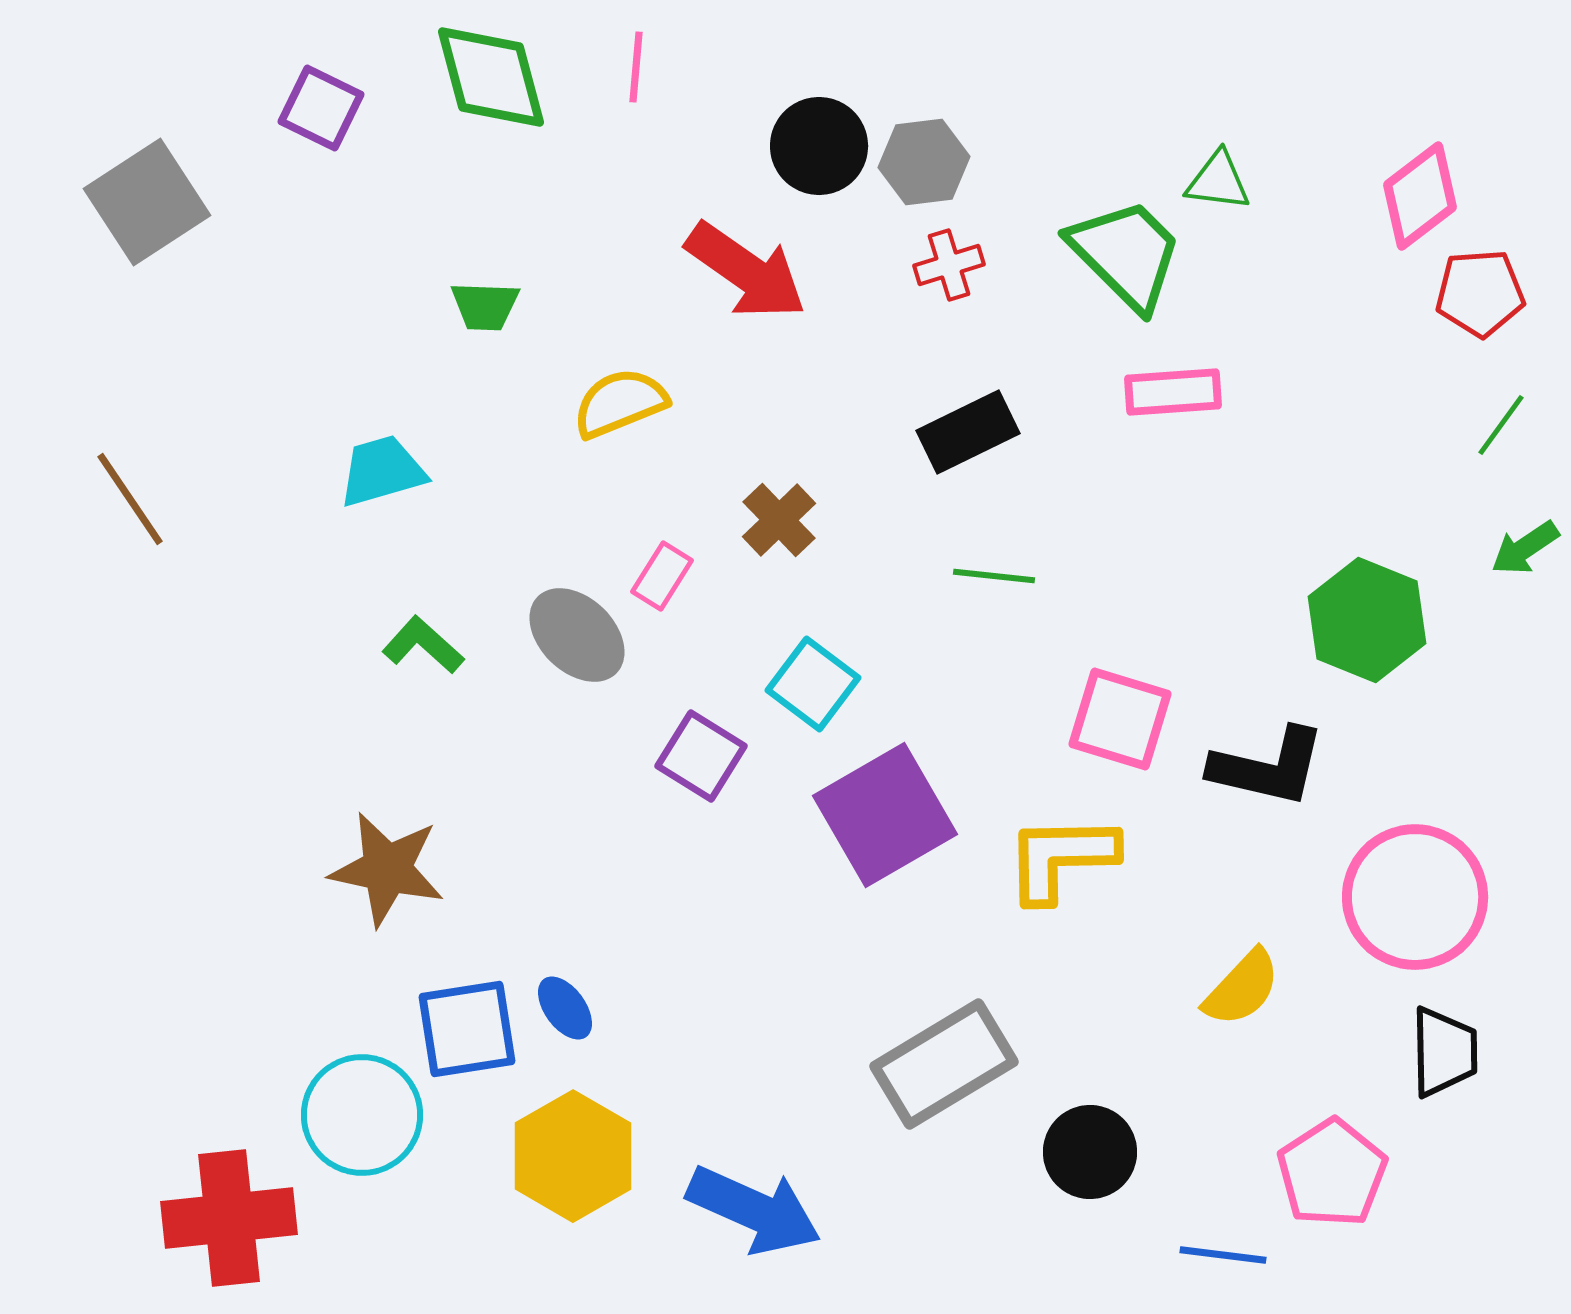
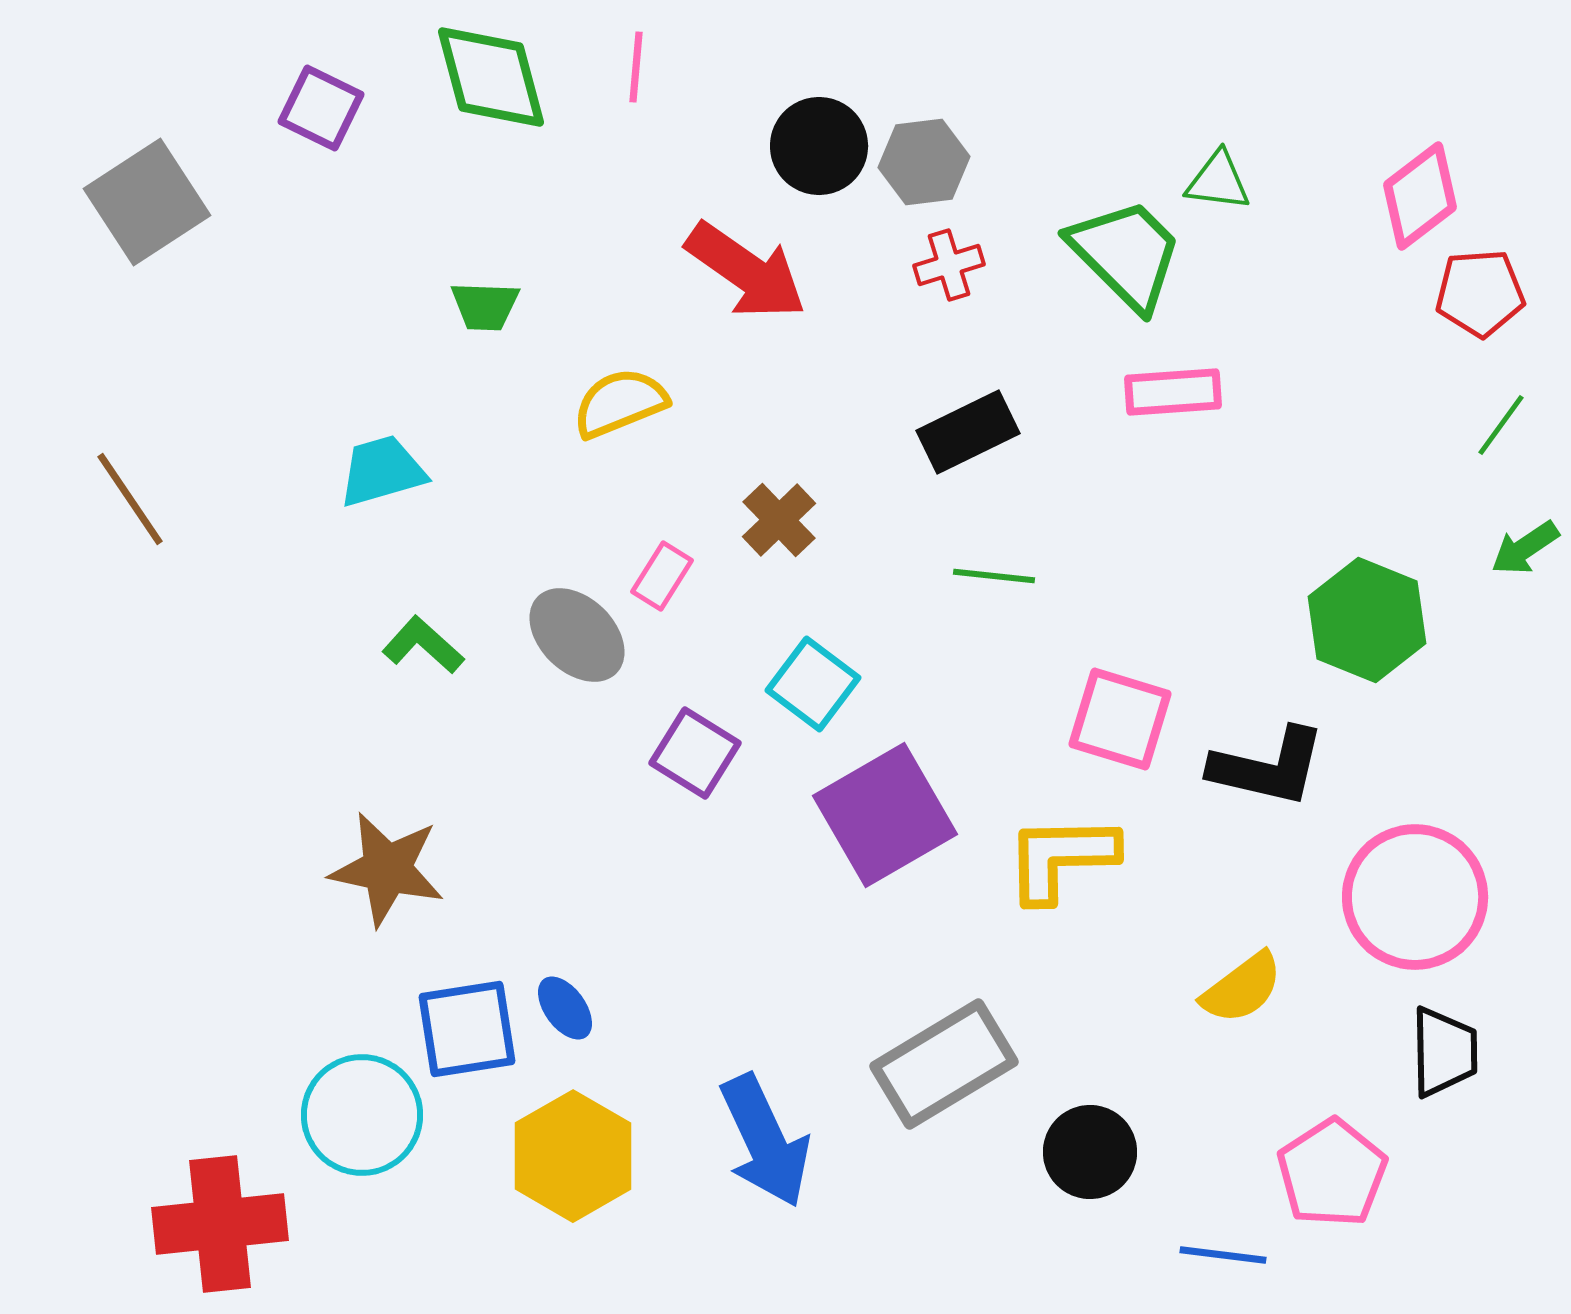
purple square at (701, 756): moved 6 px left, 3 px up
yellow semicircle at (1242, 988): rotated 10 degrees clockwise
blue arrow at (754, 1210): moved 11 px right, 69 px up; rotated 41 degrees clockwise
red cross at (229, 1218): moved 9 px left, 6 px down
